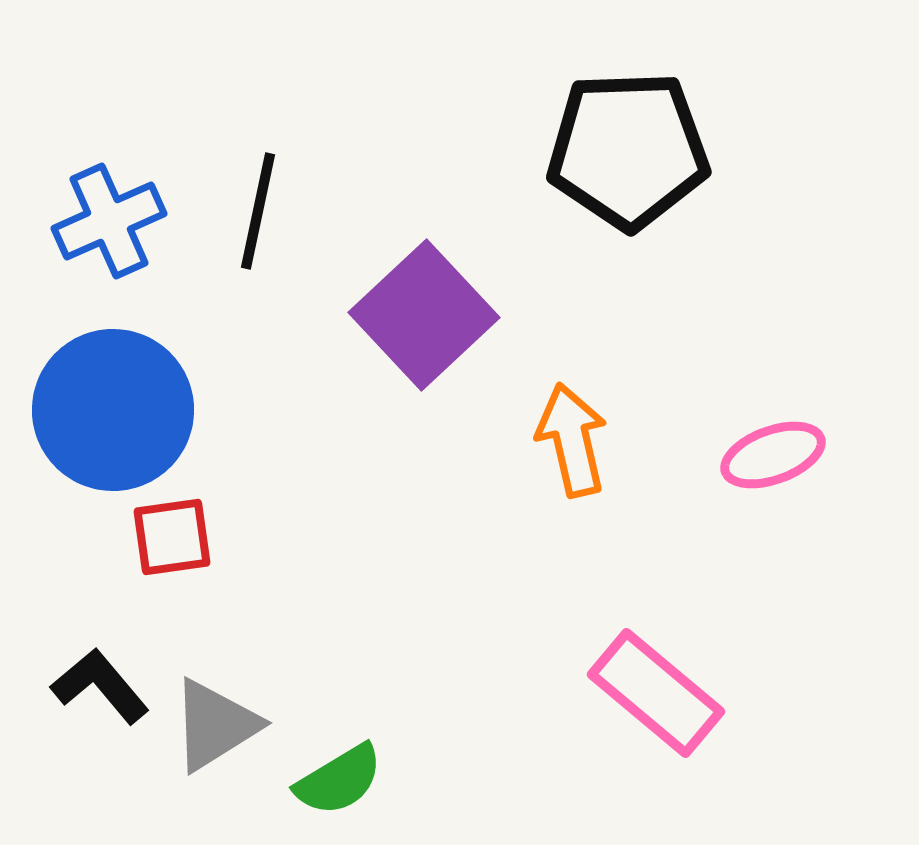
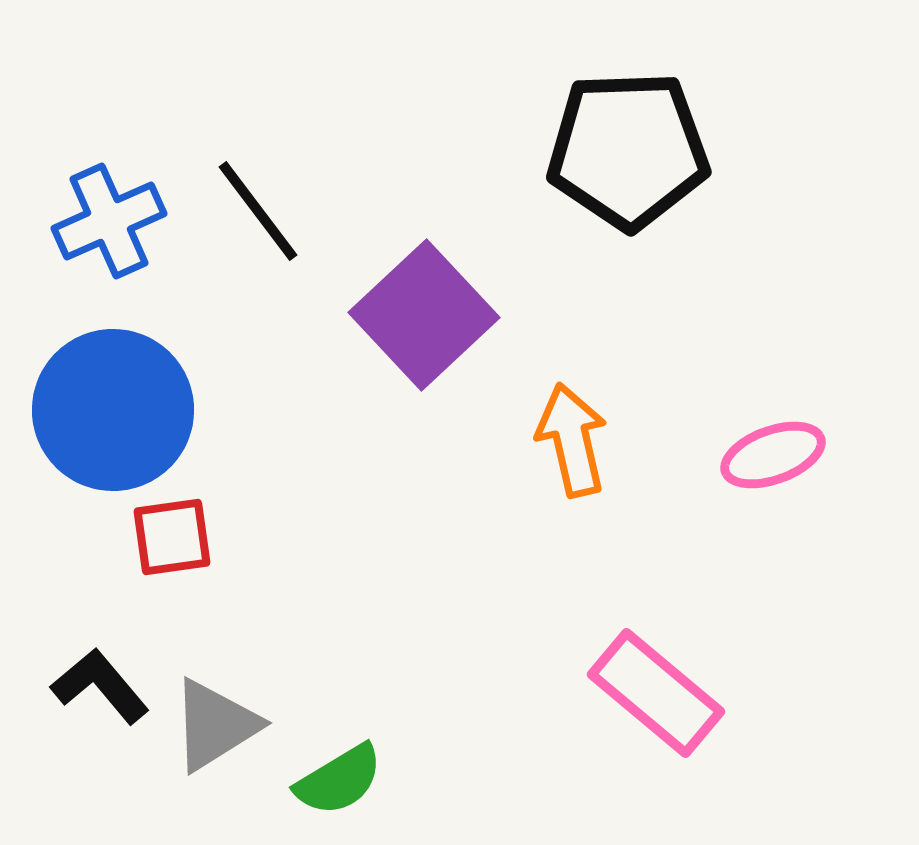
black line: rotated 49 degrees counterclockwise
